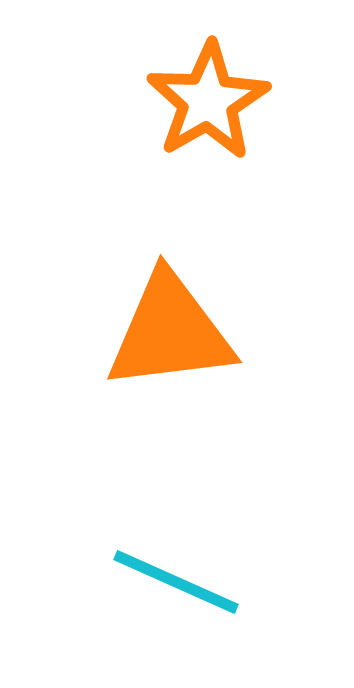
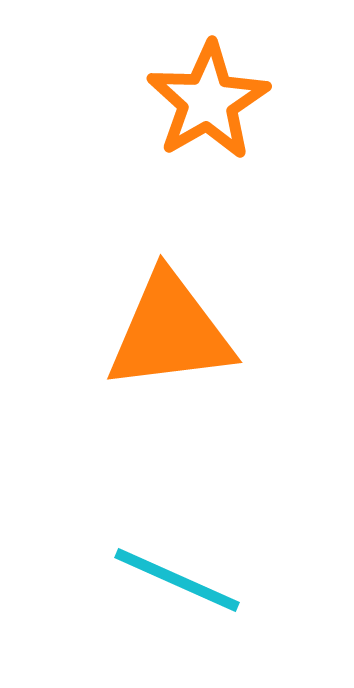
cyan line: moved 1 px right, 2 px up
